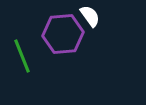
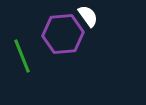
white semicircle: moved 2 px left
